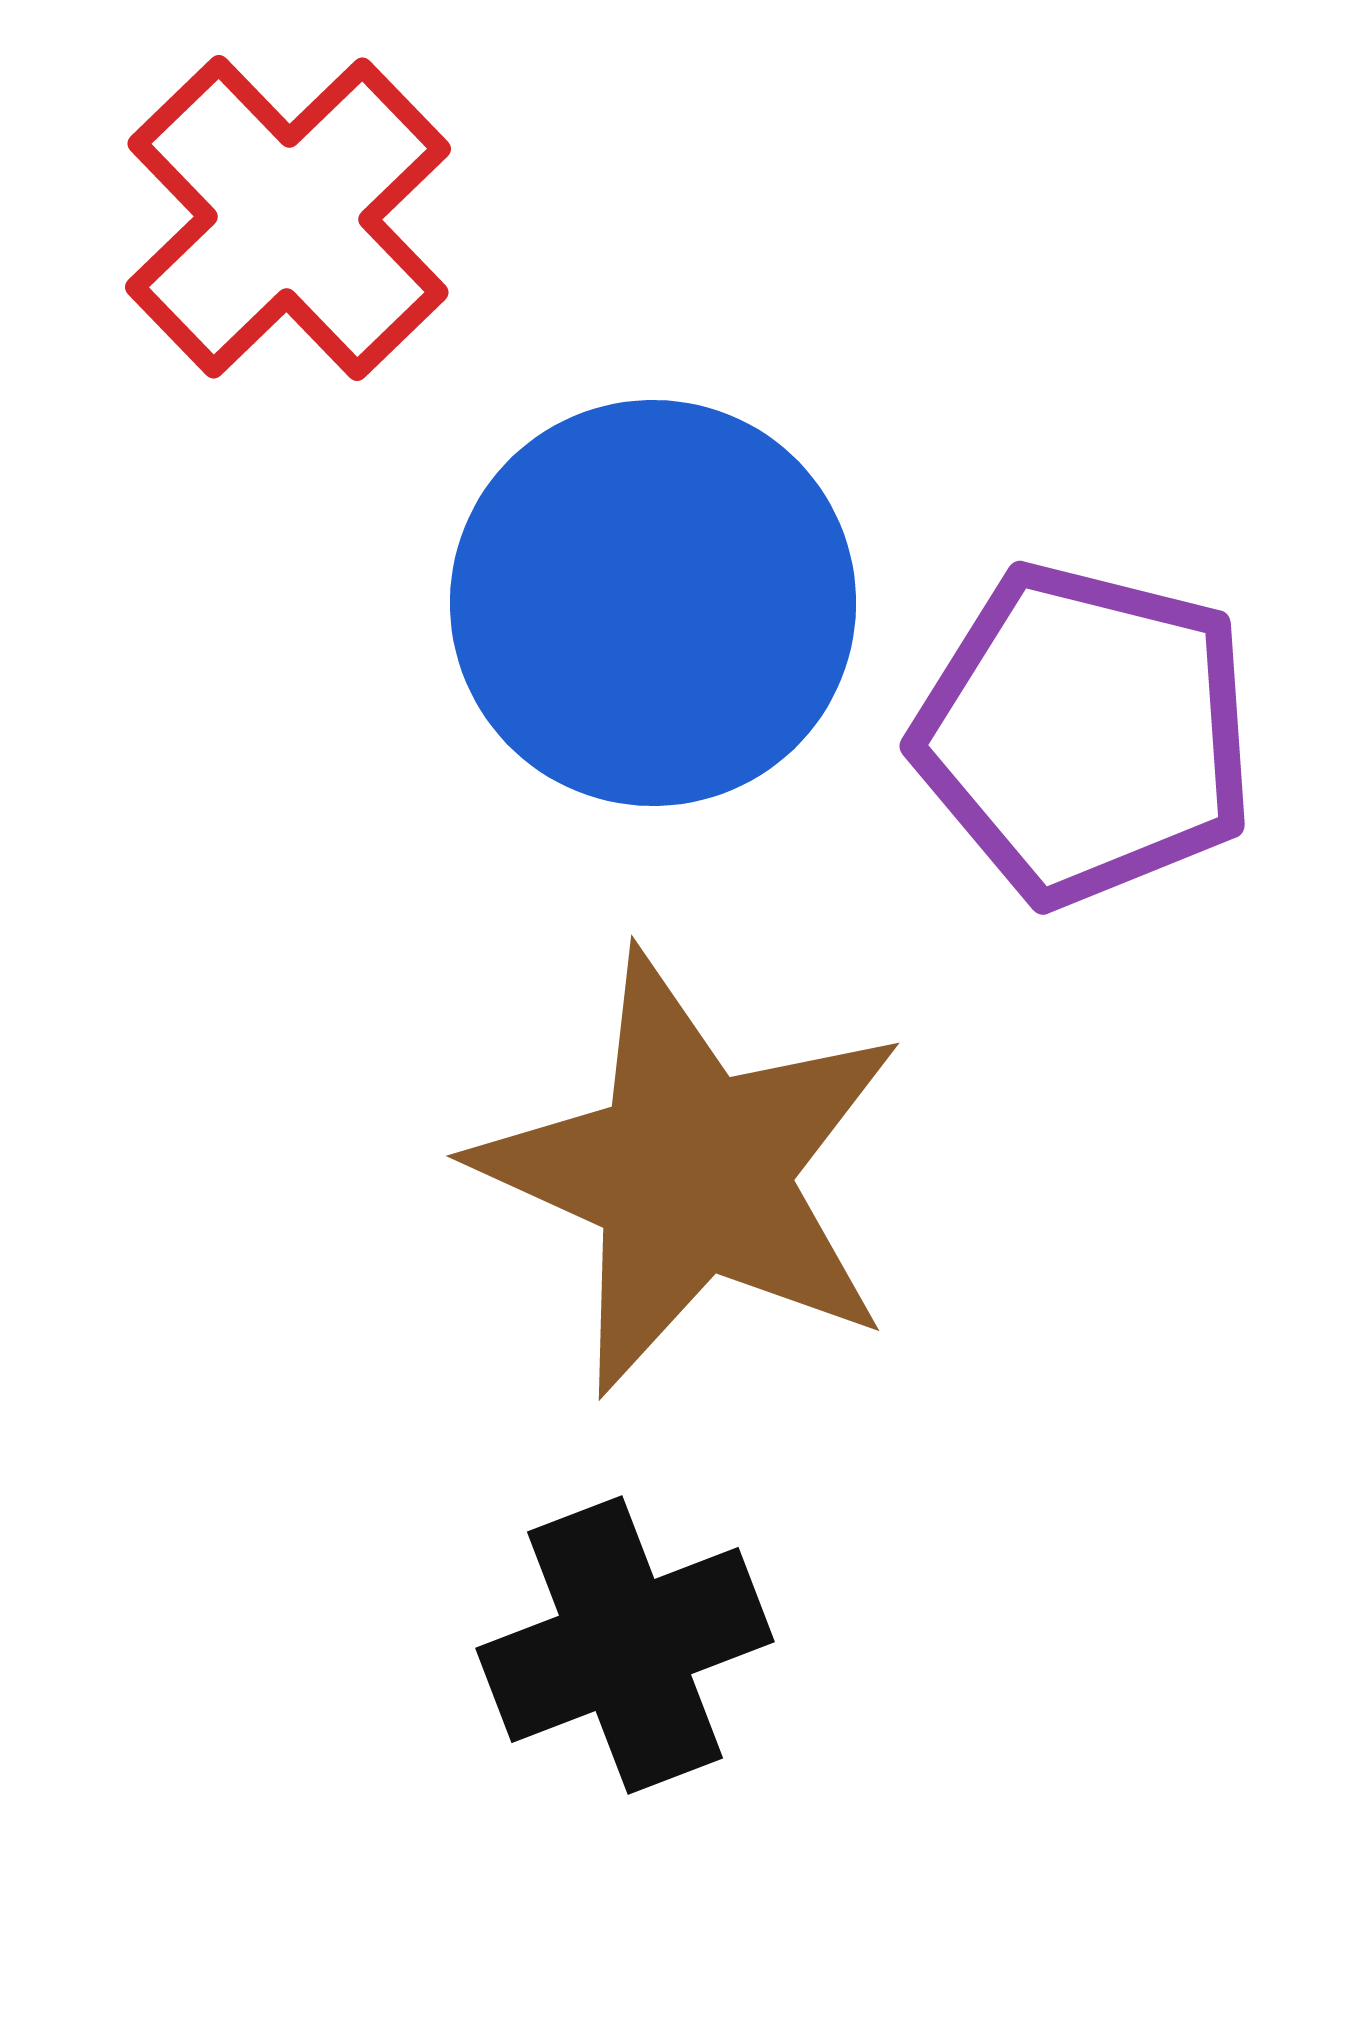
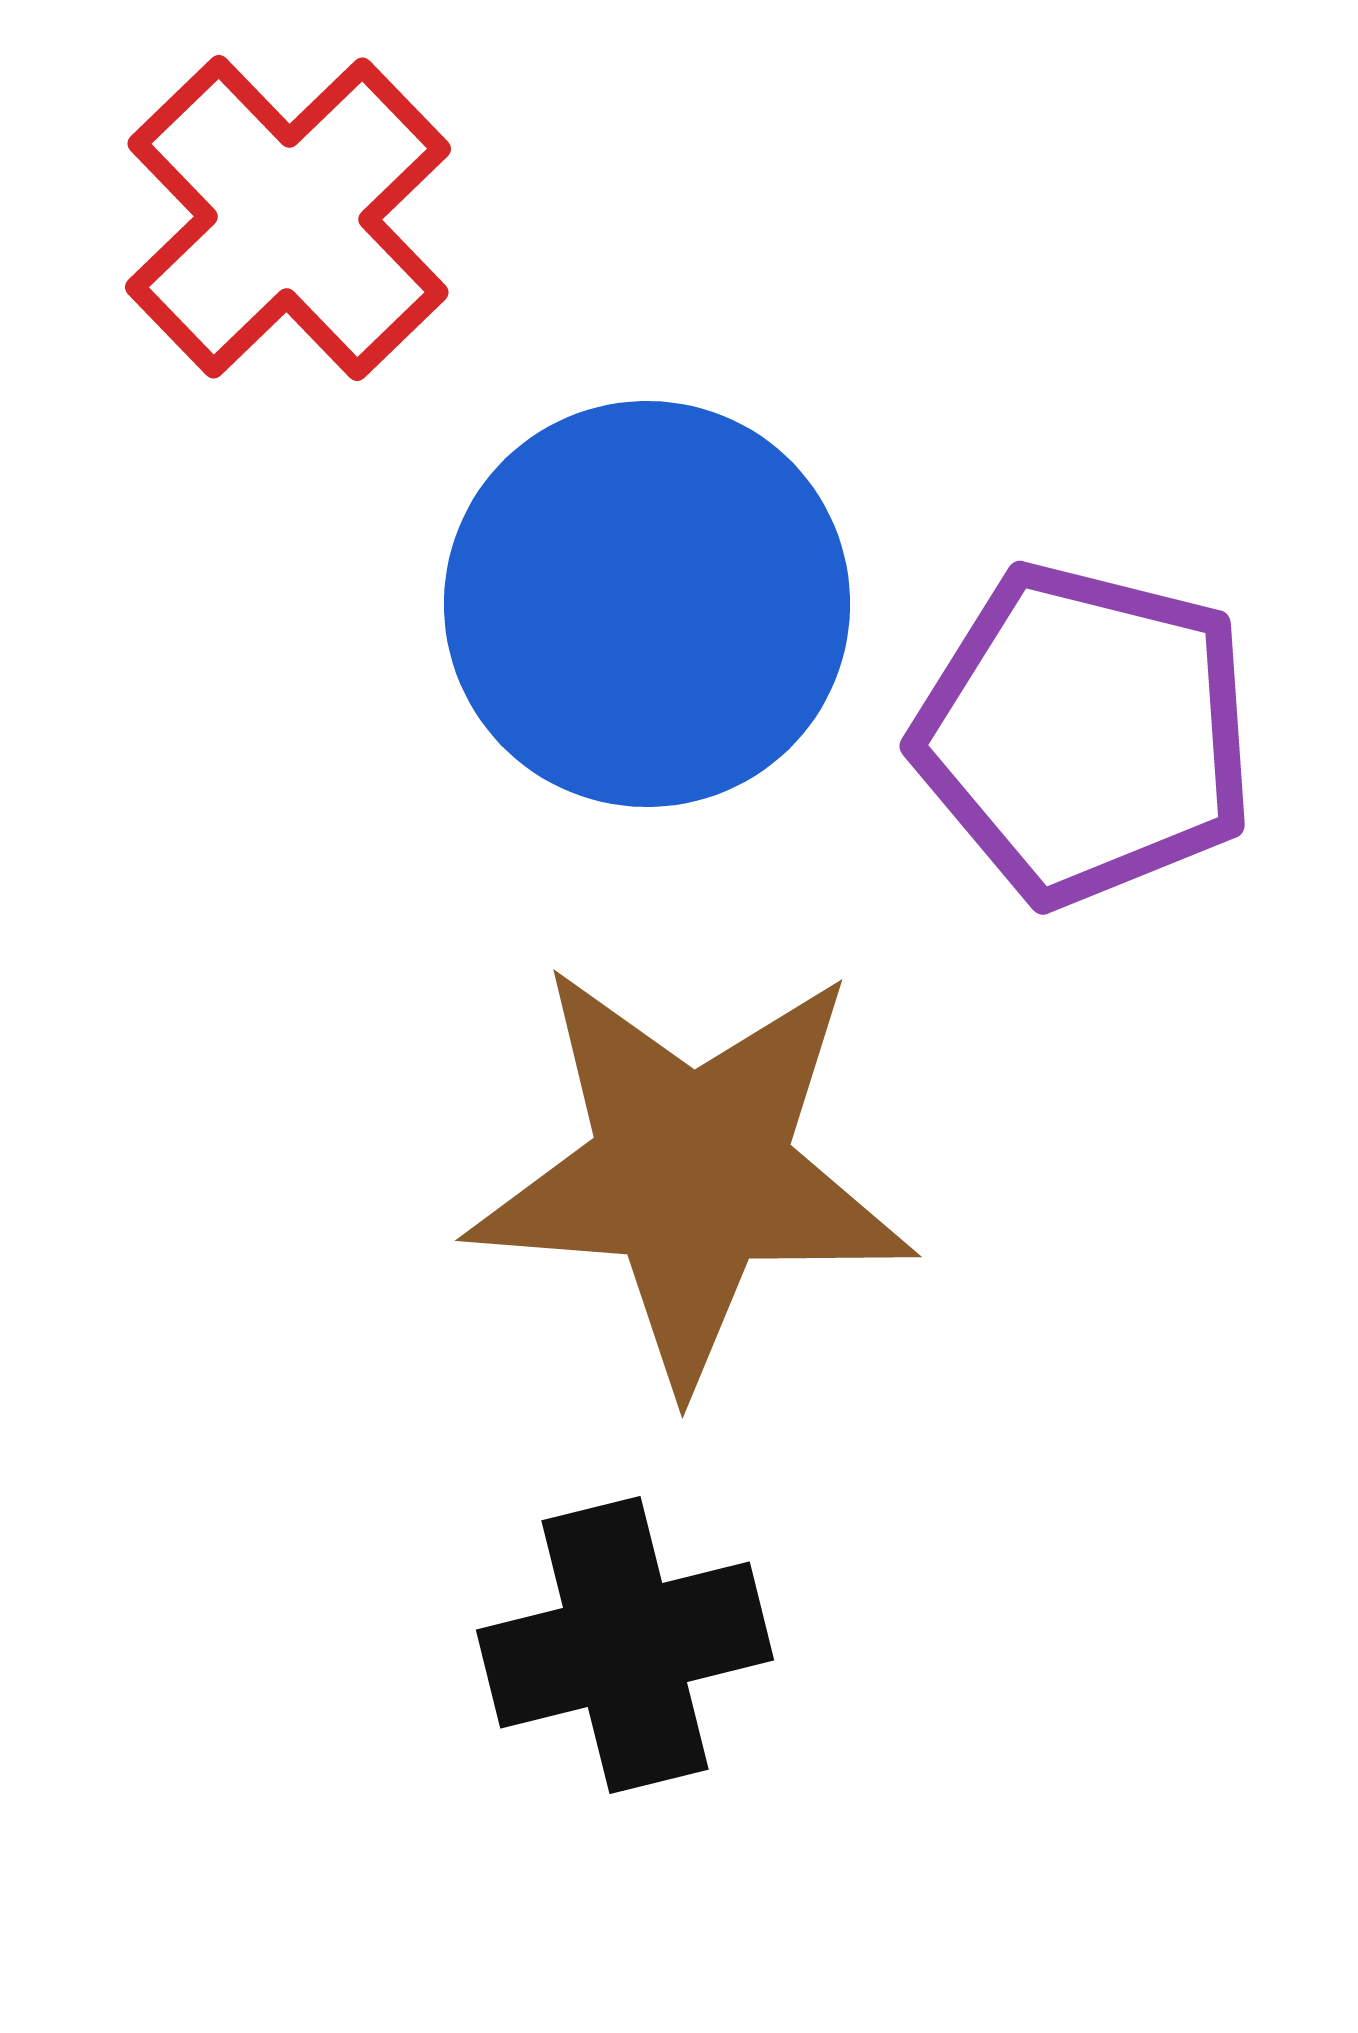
blue circle: moved 6 px left, 1 px down
brown star: rotated 20 degrees counterclockwise
black cross: rotated 7 degrees clockwise
